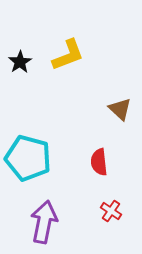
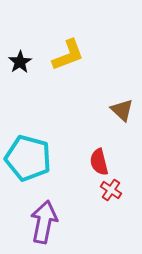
brown triangle: moved 2 px right, 1 px down
red semicircle: rotated 8 degrees counterclockwise
red cross: moved 21 px up
